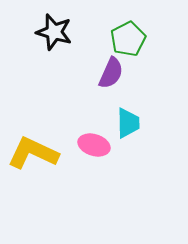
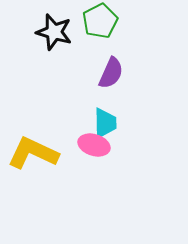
green pentagon: moved 28 px left, 18 px up
cyan trapezoid: moved 23 px left
